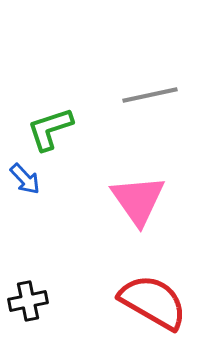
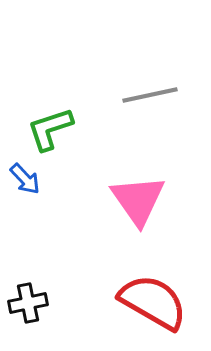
black cross: moved 2 px down
